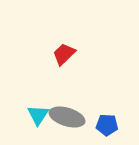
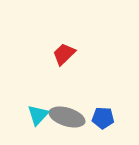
cyan triangle: rotated 10 degrees clockwise
blue pentagon: moved 4 px left, 7 px up
